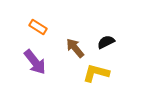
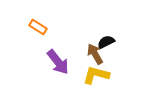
brown arrow: moved 20 px right, 6 px down; rotated 10 degrees clockwise
purple arrow: moved 23 px right
yellow L-shape: moved 2 px down
